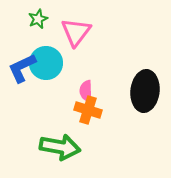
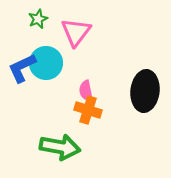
pink semicircle: rotated 10 degrees counterclockwise
